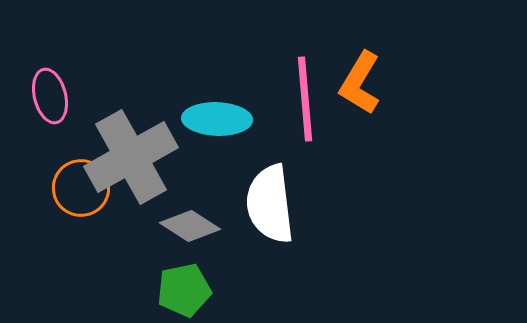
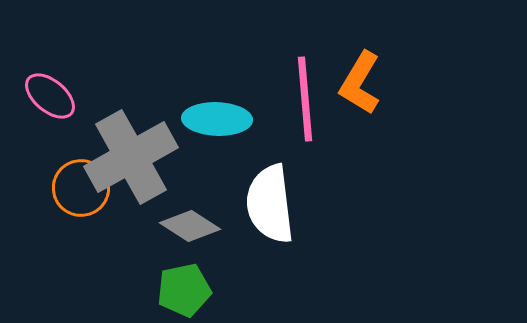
pink ellipse: rotated 36 degrees counterclockwise
